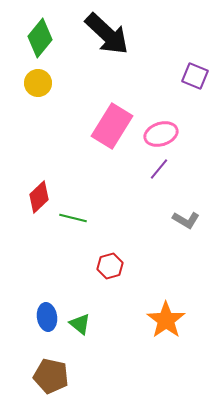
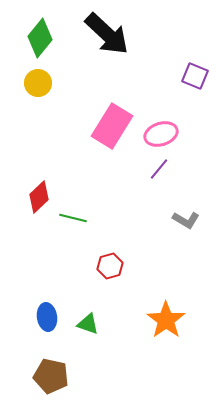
green triangle: moved 8 px right; rotated 20 degrees counterclockwise
